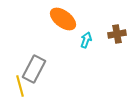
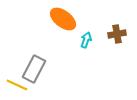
yellow line: moved 3 px left, 1 px up; rotated 50 degrees counterclockwise
